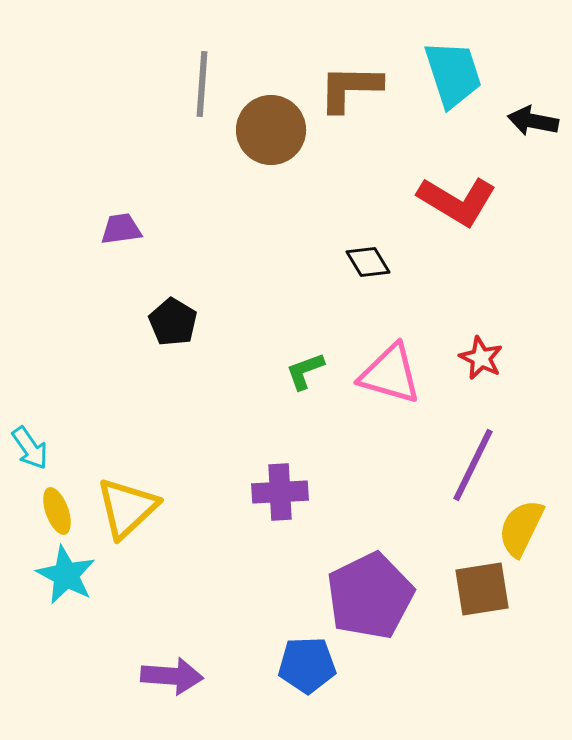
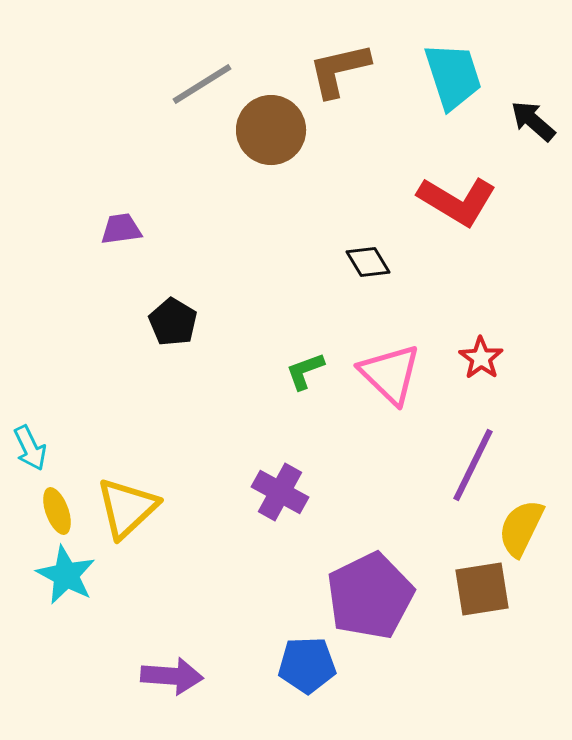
cyan trapezoid: moved 2 px down
gray line: rotated 54 degrees clockwise
brown L-shape: moved 11 px left, 18 px up; rotated 14 degrees counterclockwise
black arrow: rotated 30 degrees clockwise
red star: rotated 9 degrees clockwise
pink triangle: rotated 28 degrees clockwise
cyan arrow: rotated 9 degrees clockwise
purple cross: rotated 32 degrees clockwise
